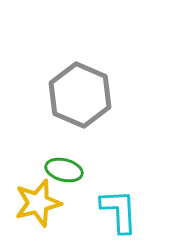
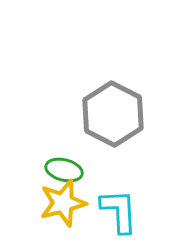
gray hexagon: moved 33 px right, 19 px down; rotated 4 degrees clockwise
yellow star: moved 25 px right
